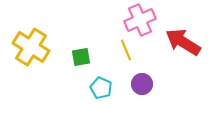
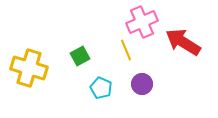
pink cross: moved 2 px right, 2 px down
yellow cross: moved 2 px left, 21 px down; rotated 15 degrees counterclockwise
green square: moved 1 px left, 1 px up; rotated 18 degrees counterclockwise
